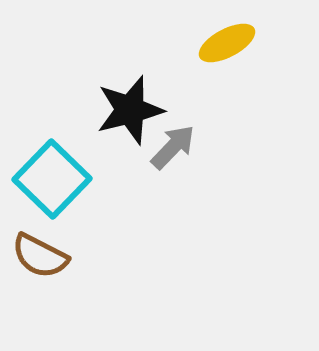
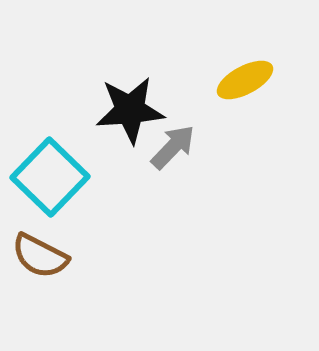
yellow ellipse: moved 18 px right, 37 px down
black star: rotated 10 degrees clockwise
cyan square: moved 2 px left, 2 px up
